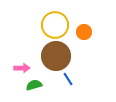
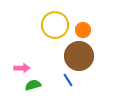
orange circle: moved 1 px left, 2 px up
brown circle: moved 23 px right
blue line: moved 1 px down
green semicircle: moved 1 px left
